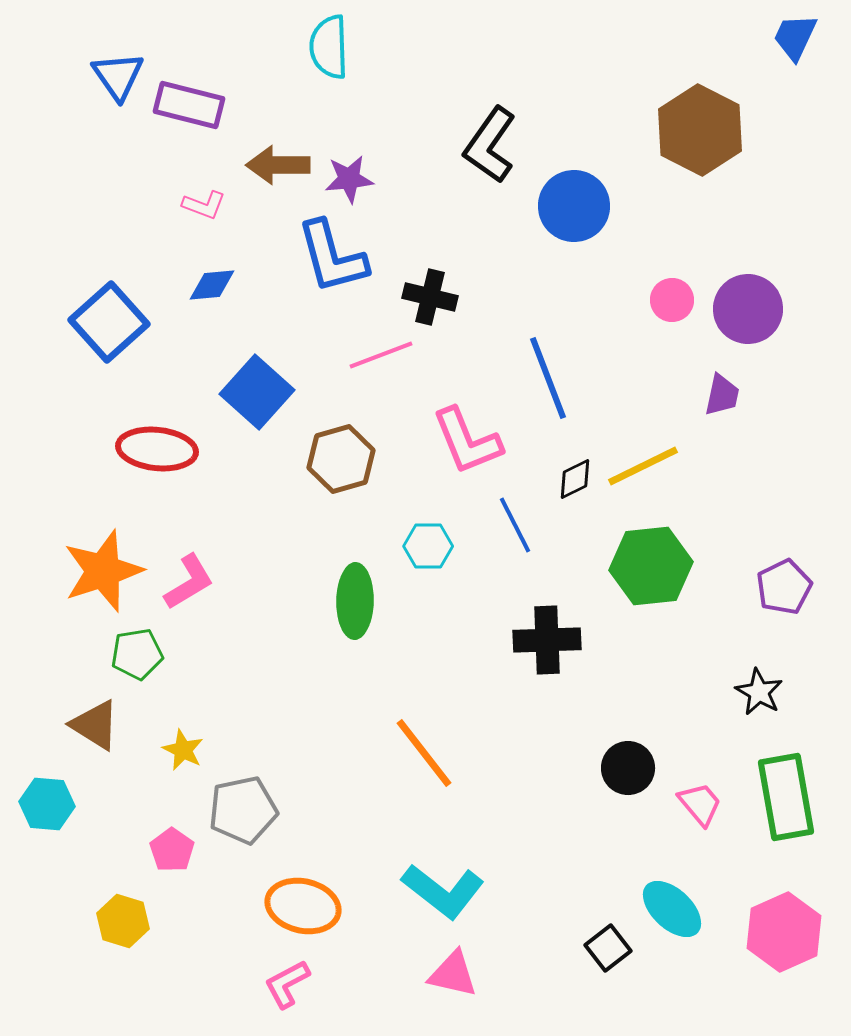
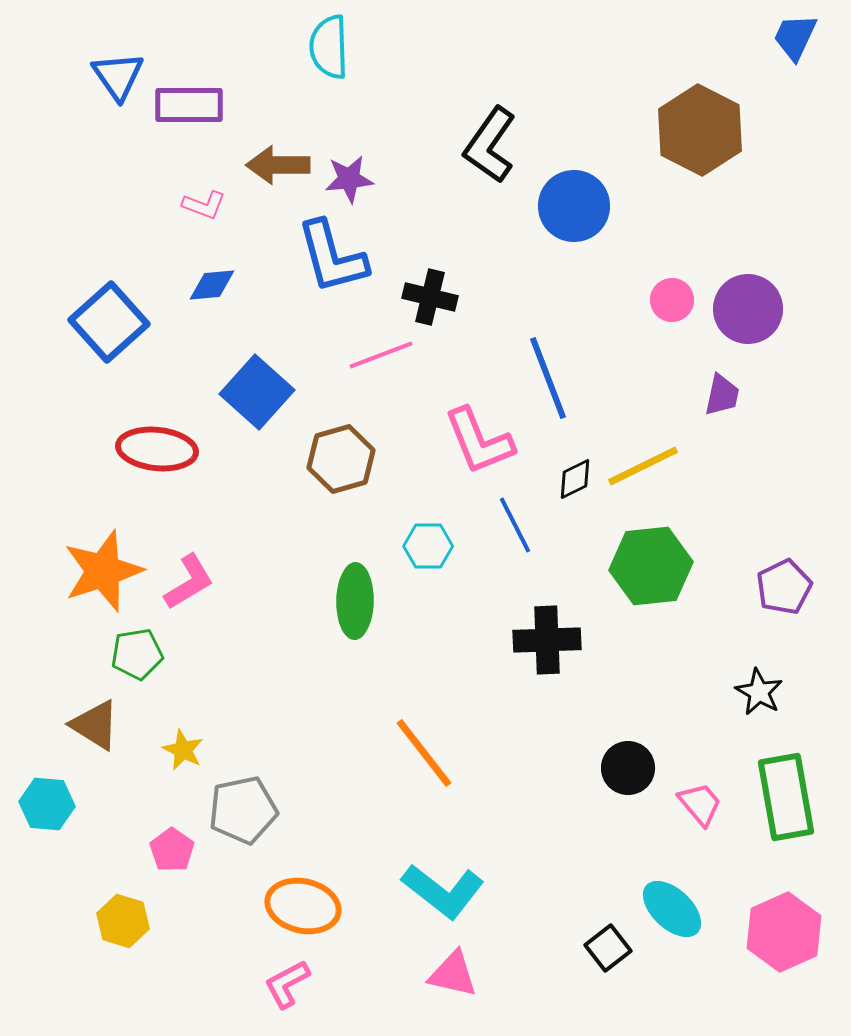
purple rectangle at (189, 105): rotated 14 degrees counterclockwise
pink L-shape at (467, 441): moved 12 px right
